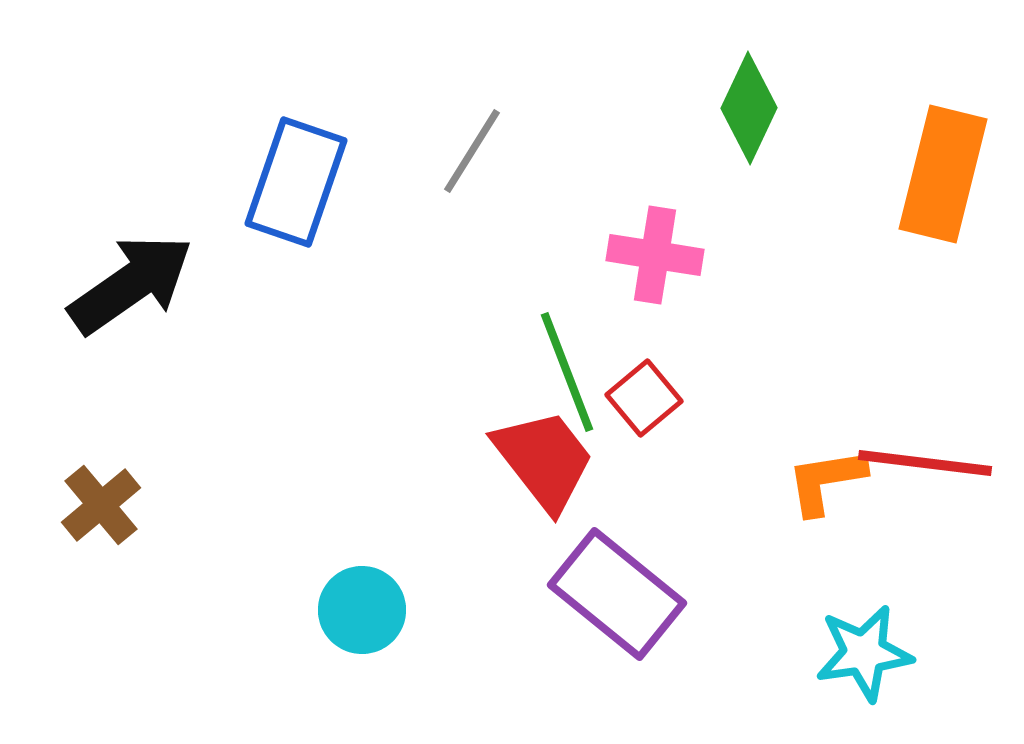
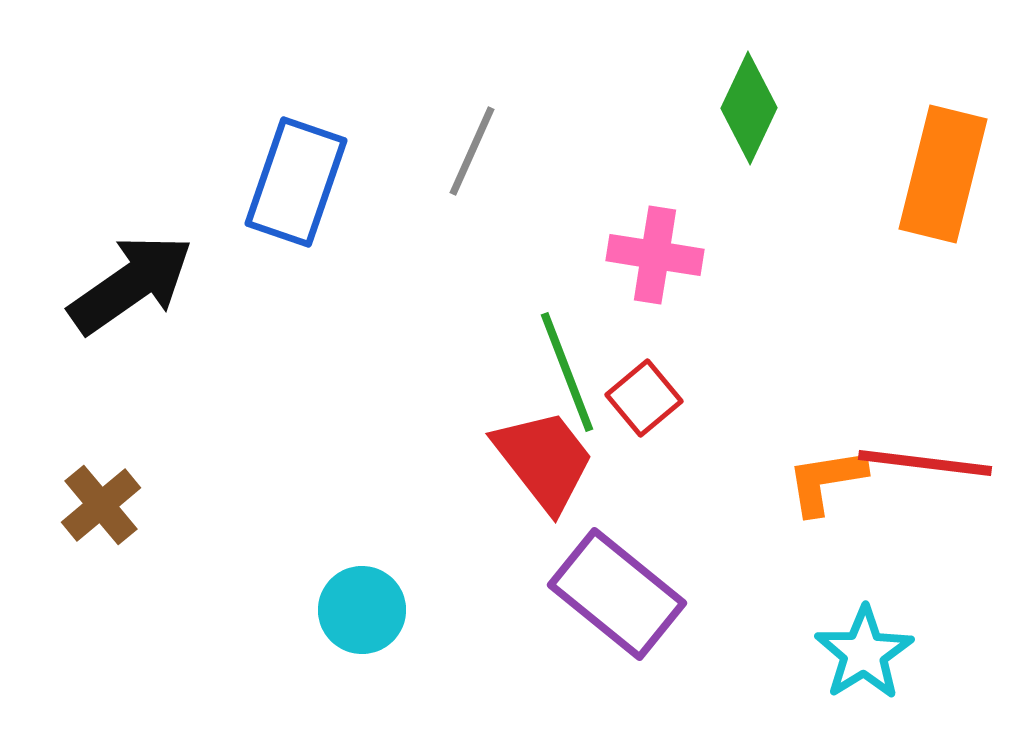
gray line: rotated 8 degrees counterclockwise
cyan star: rotated 24 degrees counterclockwise
